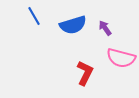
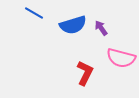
blue line: moved 3 px up; rotated 30 degrees counterclockwise
purple arrow: moved 4 px left
